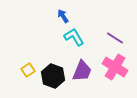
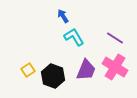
purple trapezoid: moved 4 px right, 1 px up
